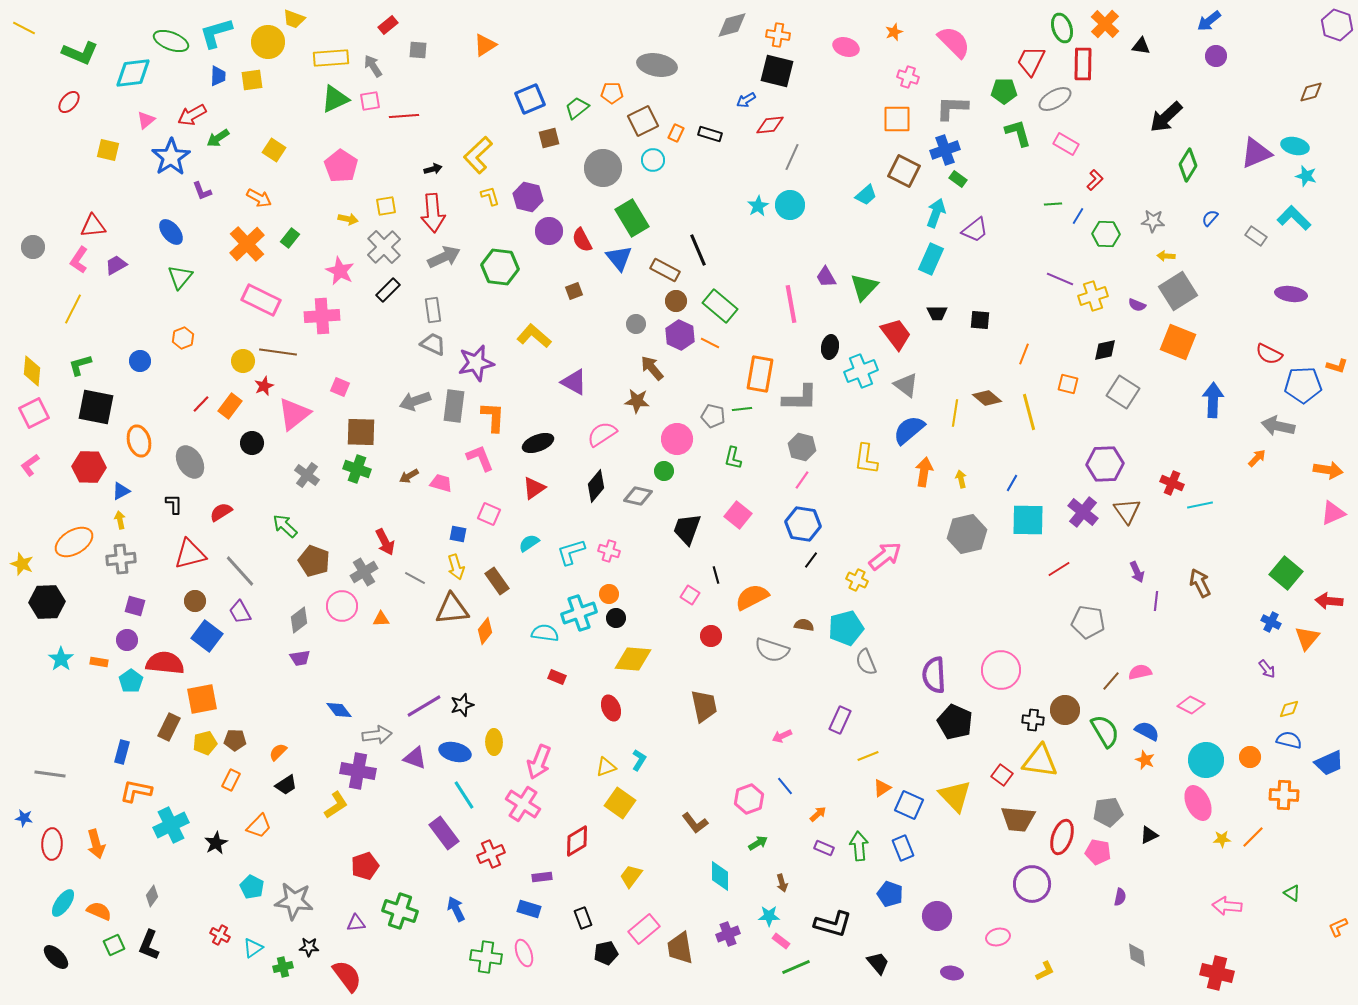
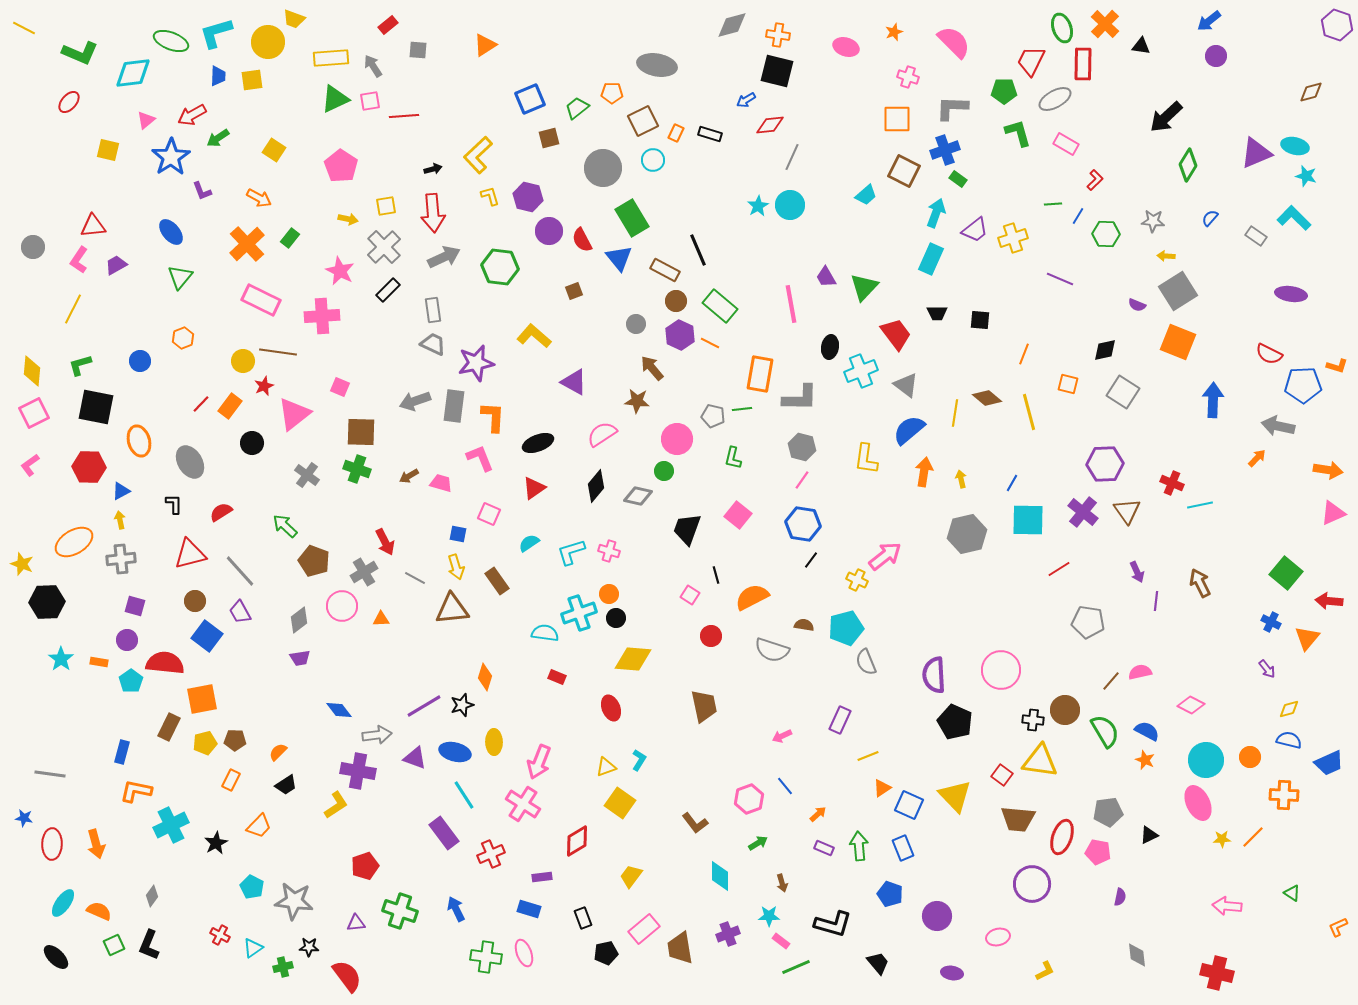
yellow cross at (1093, 296): moved 80 px left, 58 px up
orange diamond at (485, 631): moved 46 px down; rotated 20 degrees counterclockwise
